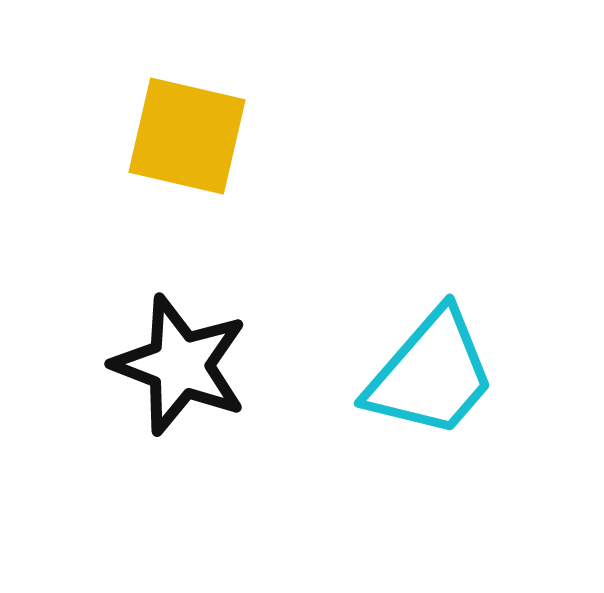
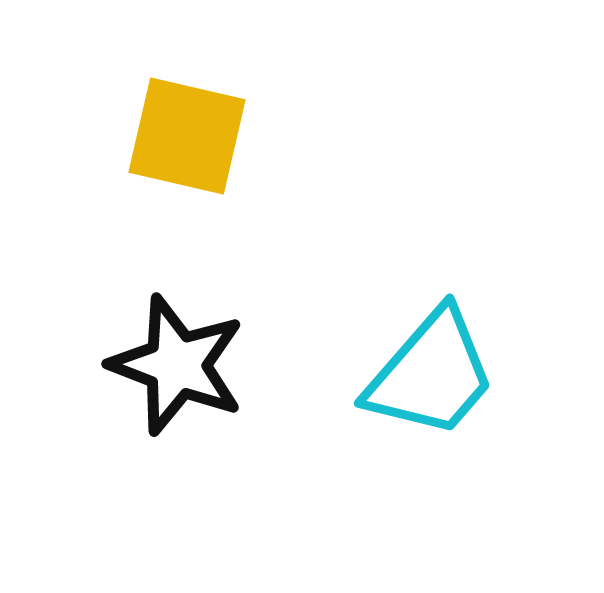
black star: moved 3 px left
